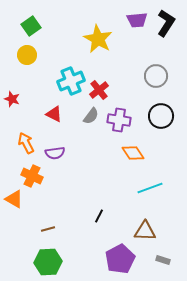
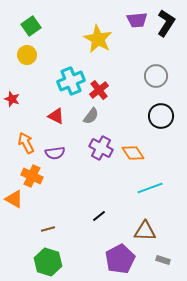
red triangle: moved 2 px right, 2 px down
purple cross: moved 18 px left, 28 px down; rotated 20 degrees clockwise
black line: rotated 24 degrees clockwise
green hexagon: rotated 20 degrees clockwise
